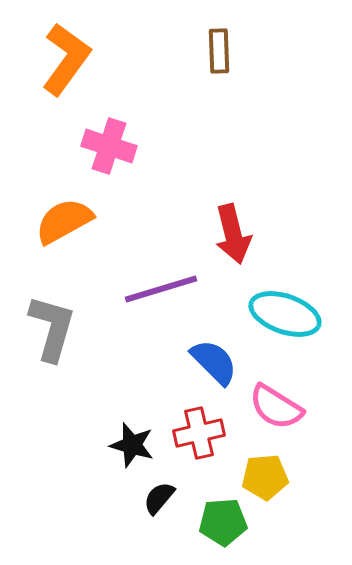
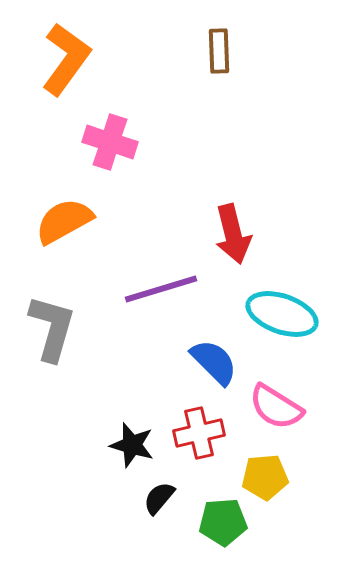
pink cross: moved 1 px right, 4 px up
cyan ellipse: moved 3 px left
